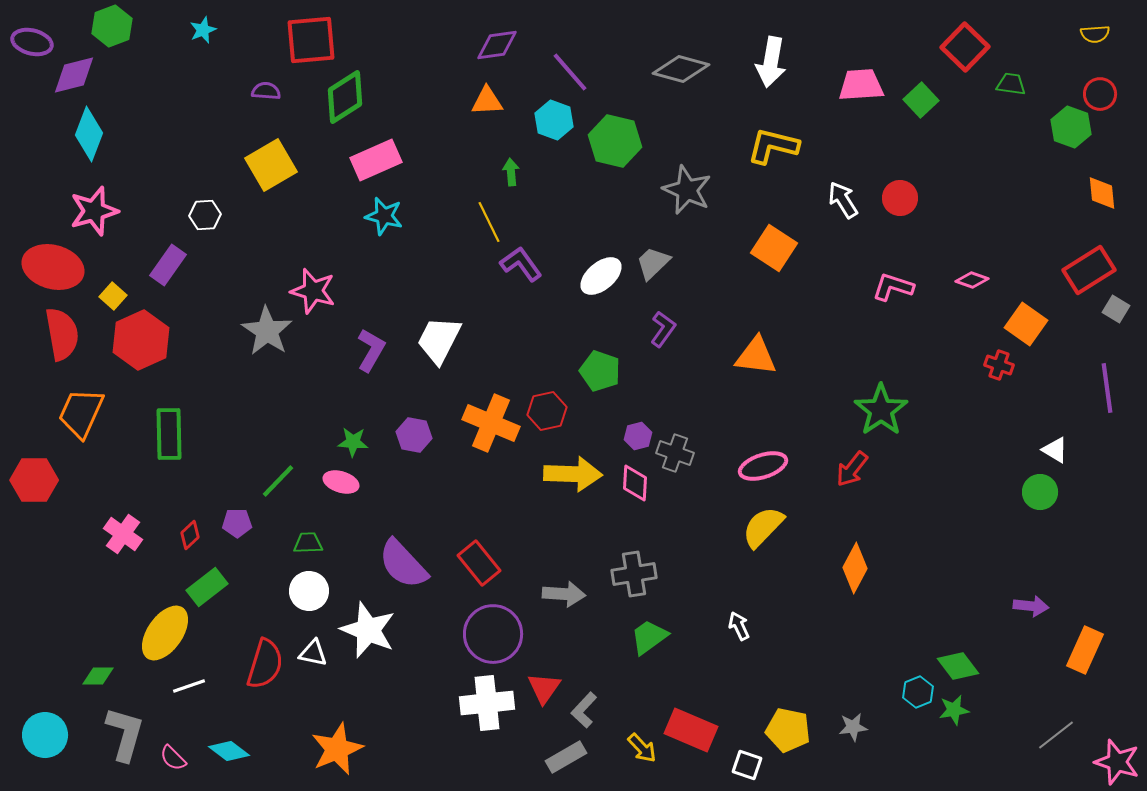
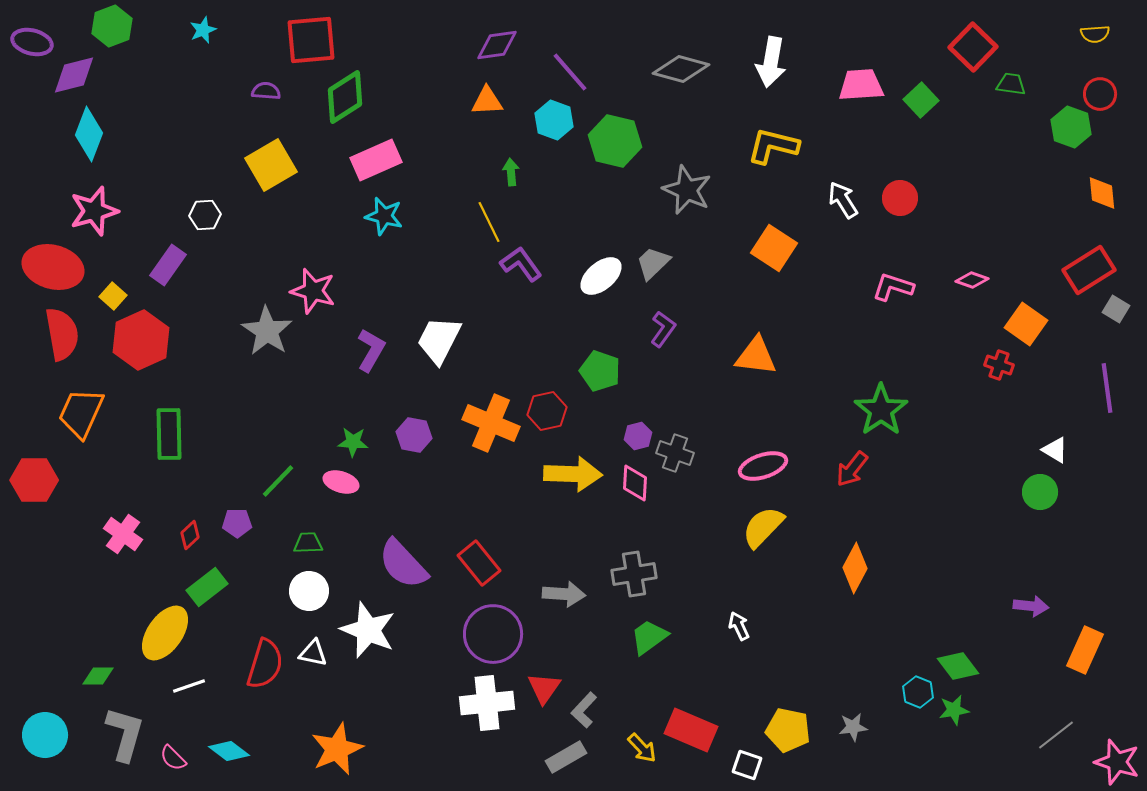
red square at (965, 47): moved 8 px right
cyan hexagon at (918, 692): rotated 16 degrees counterclockwise
